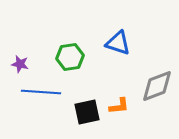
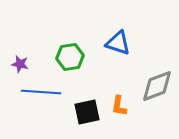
orange L-shape: rotated 105 degrees clockwise
